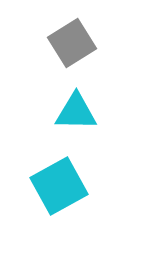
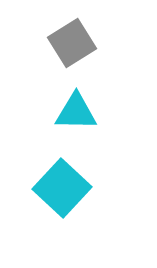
cyan square: moved 3 px right, 2 px down; rotated 18 degrees counterclockwise
